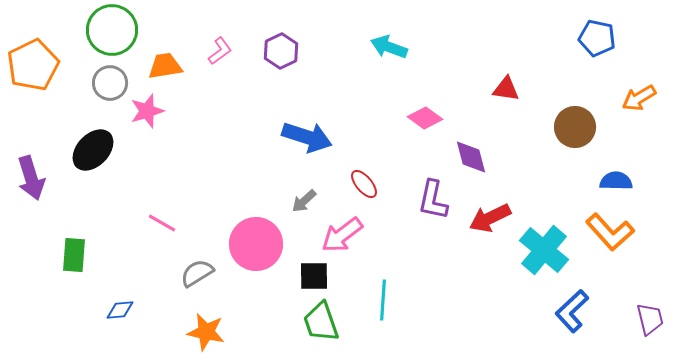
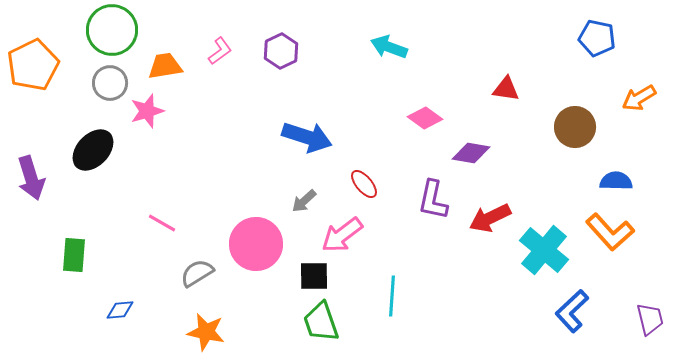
purple diamond: moved 4 px up; rotated 66 degrees counterclockwise
cyan line: moved 9 px right, 4 px up
